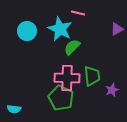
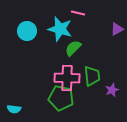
cyan star: rotated 10 degrees counterclockwise
green semicircle: moved 1 px right, 1 px down
green pentagon: rotated 15 degrees counterclockwise
